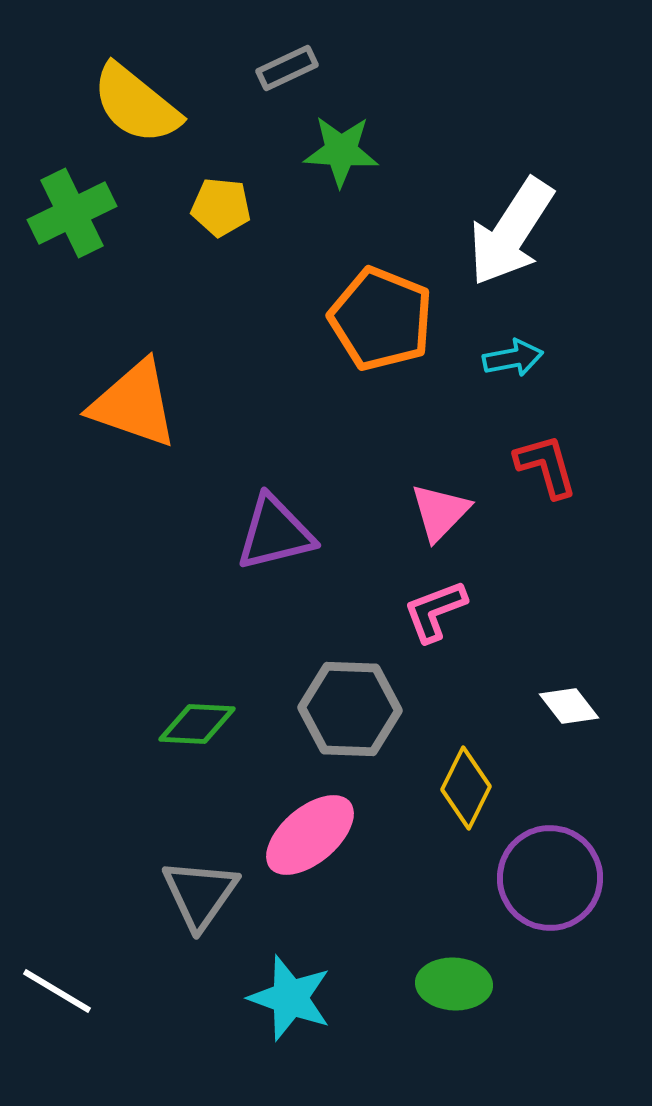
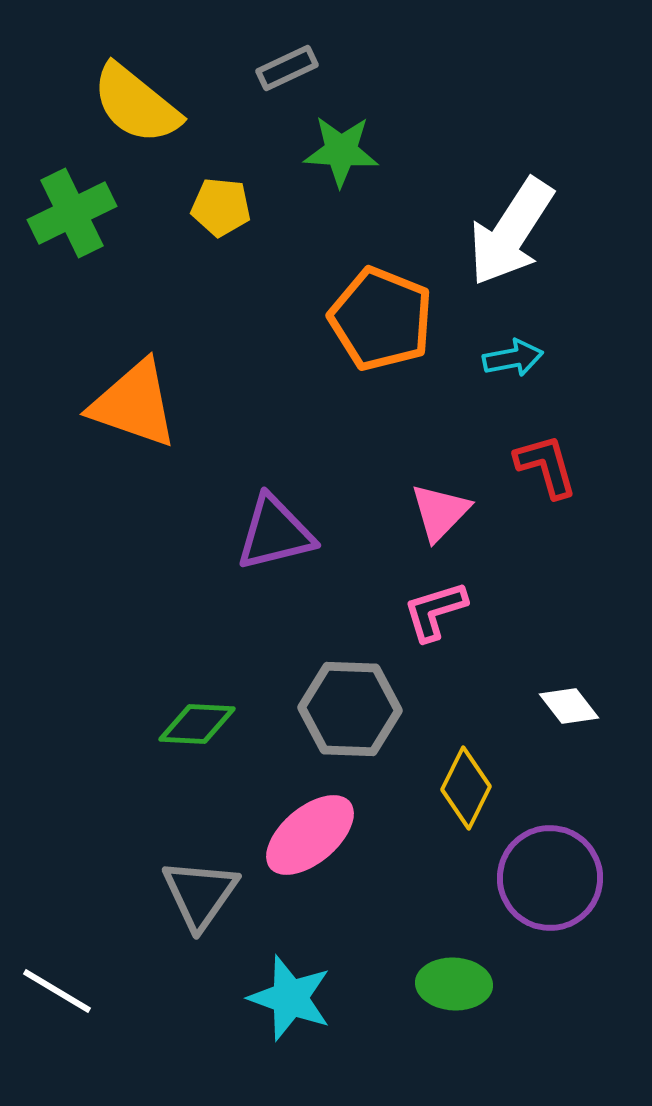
pink L-shape: rotated 4 degrees clockwise
